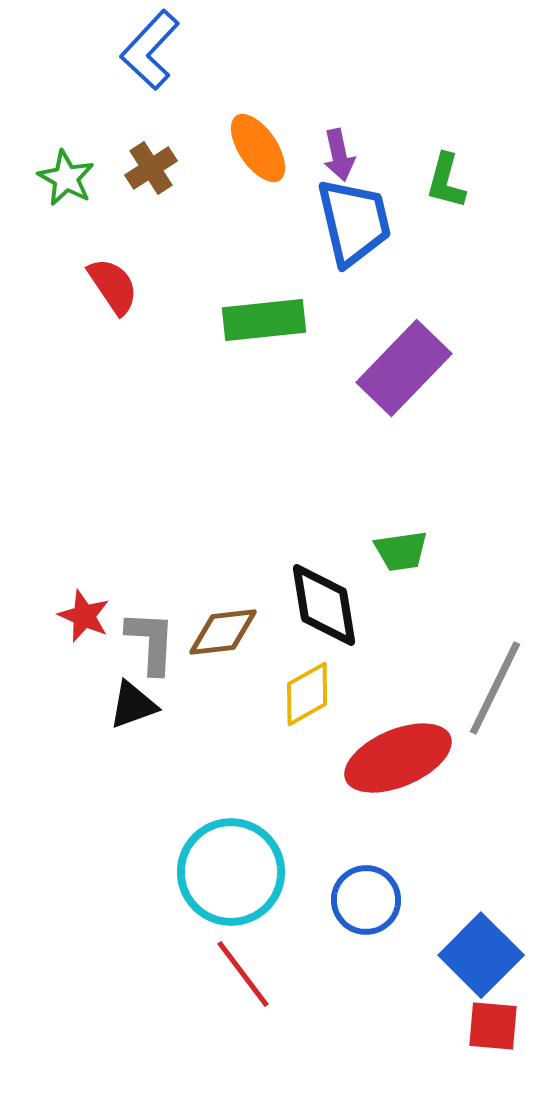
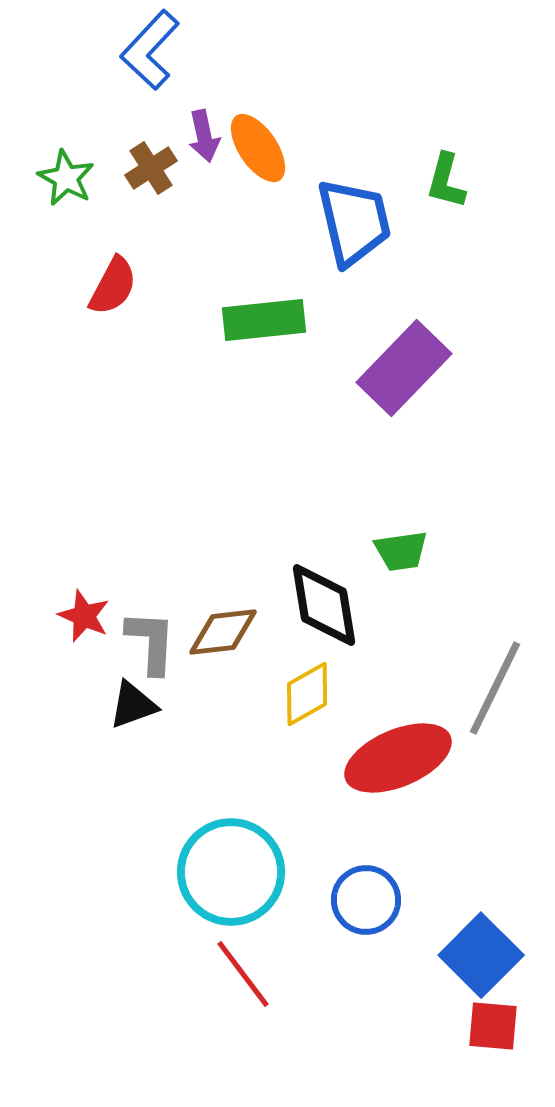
purple arrow: moved 135 px left, 19 px up
red semicircle: rotated 62 degrees clockwise
